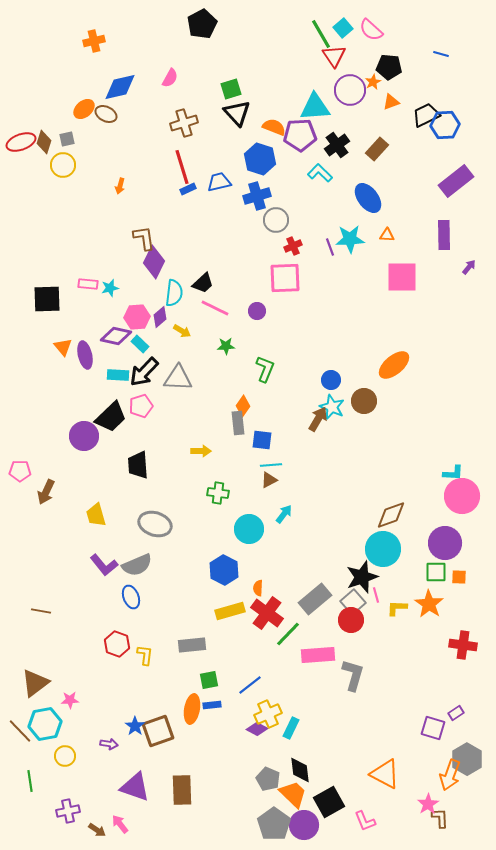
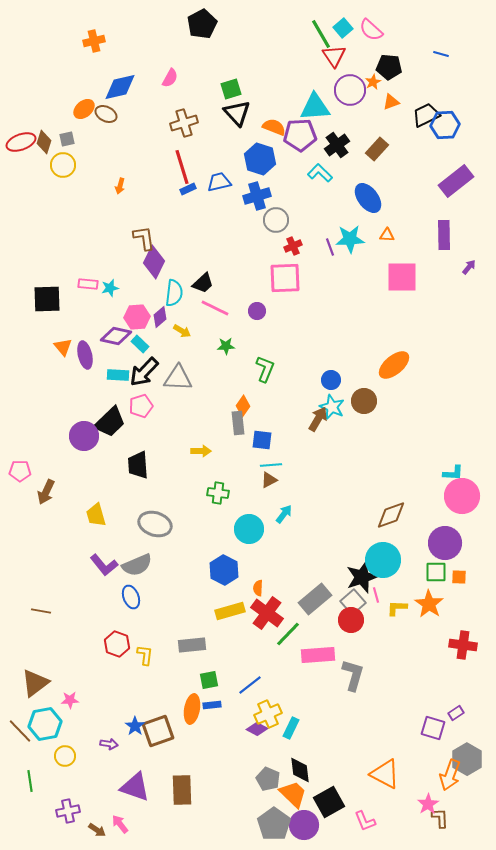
black trapezoid at (111, 417): moved 1 px left, 5 px down
cyan circle at (383, 549): moved 11 px down
